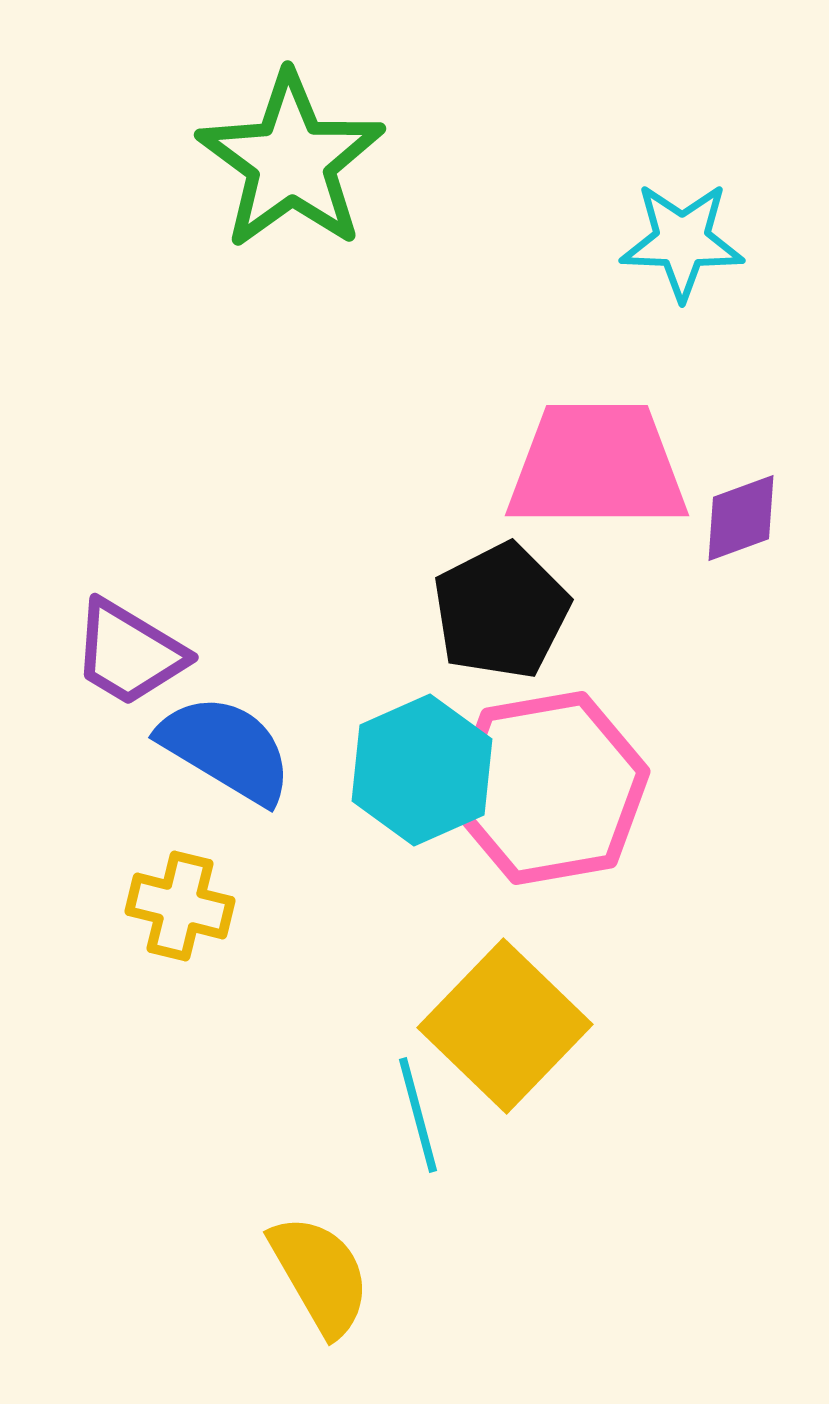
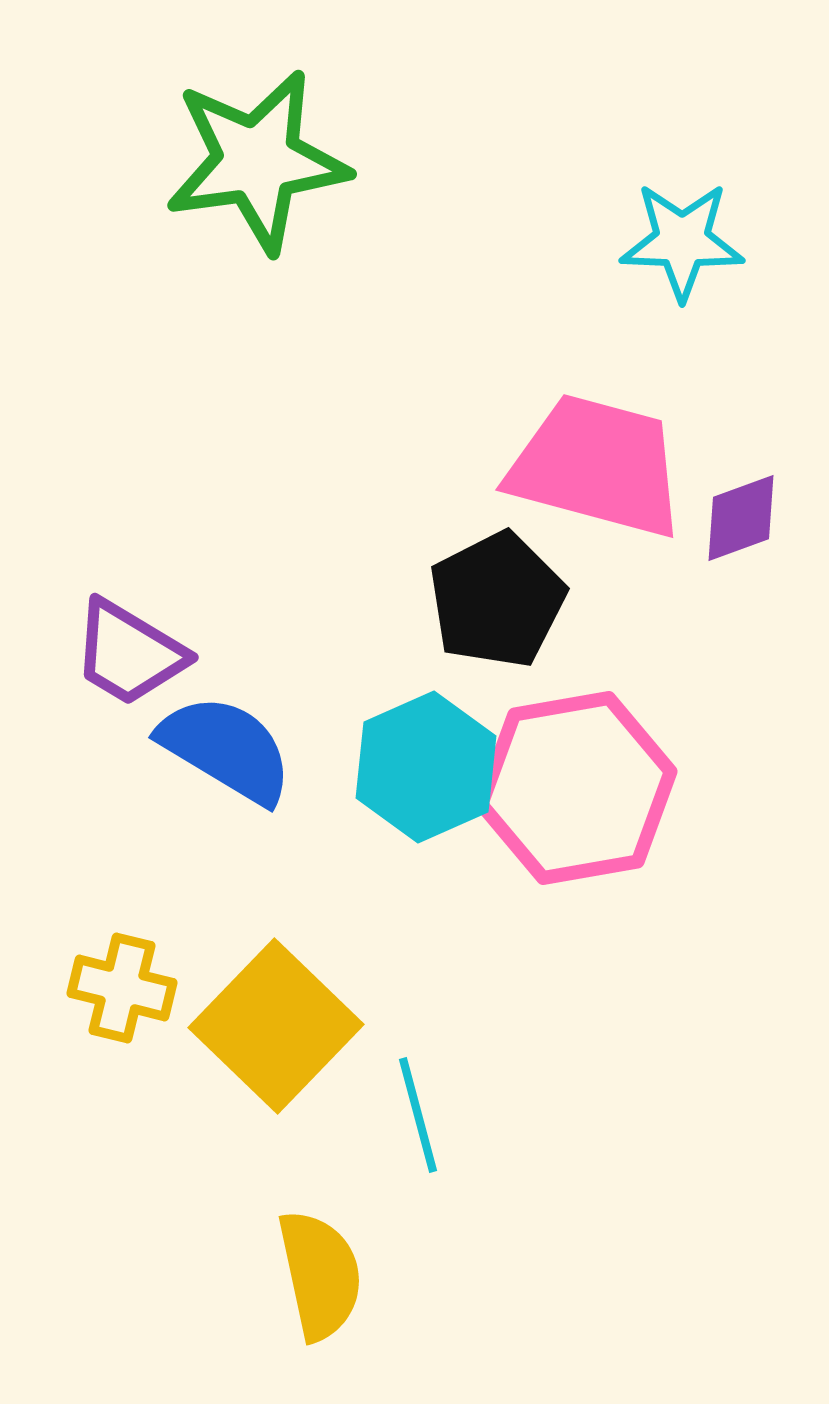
green star: moved 34 px left; rotated 28 degrees clockwise
pink trapezoid: rotated 15 degrees clockwise
black pentagon: moved 4 px left, 11 px up
cyan hexagon: moved 4 px right, 3 px up
pink hexagon: moved 27 px right
yellow cross: moved 58 px left, 82 px down
yellow square: moved 229 px left
yellow semicircle: rotated 18 degrees clockwise
